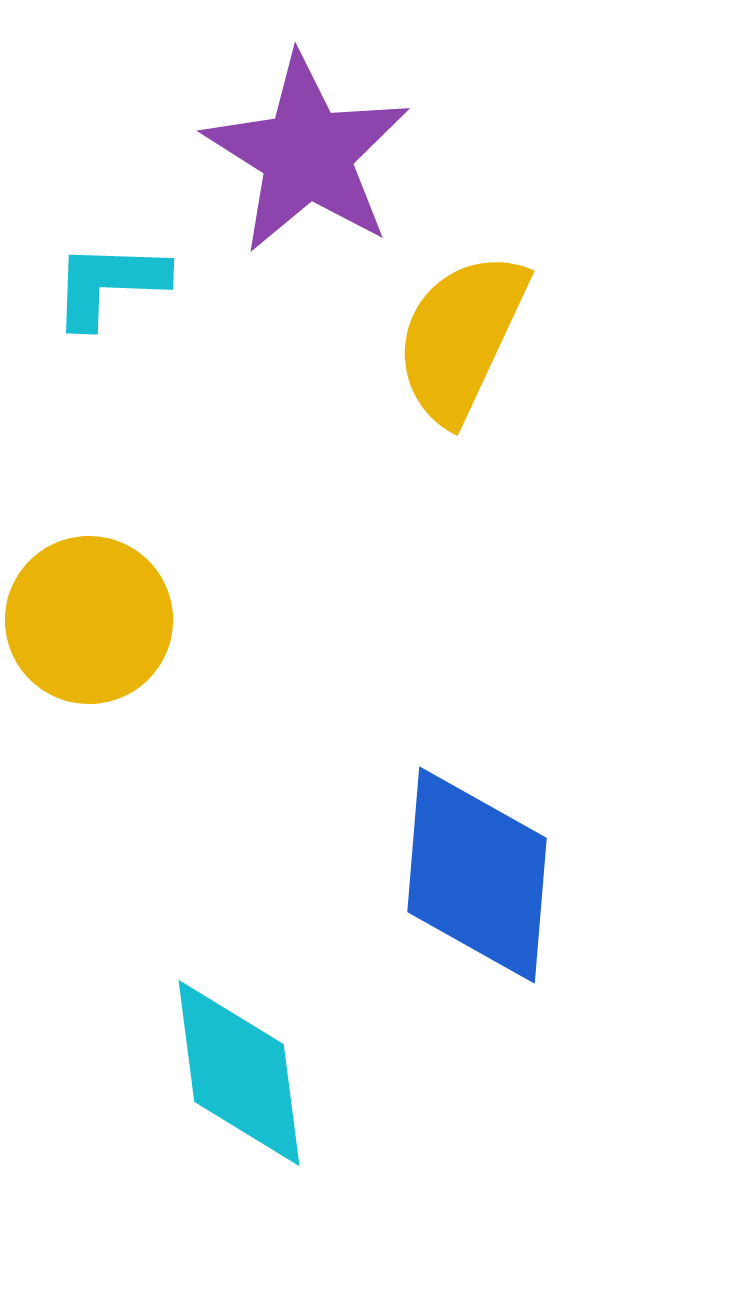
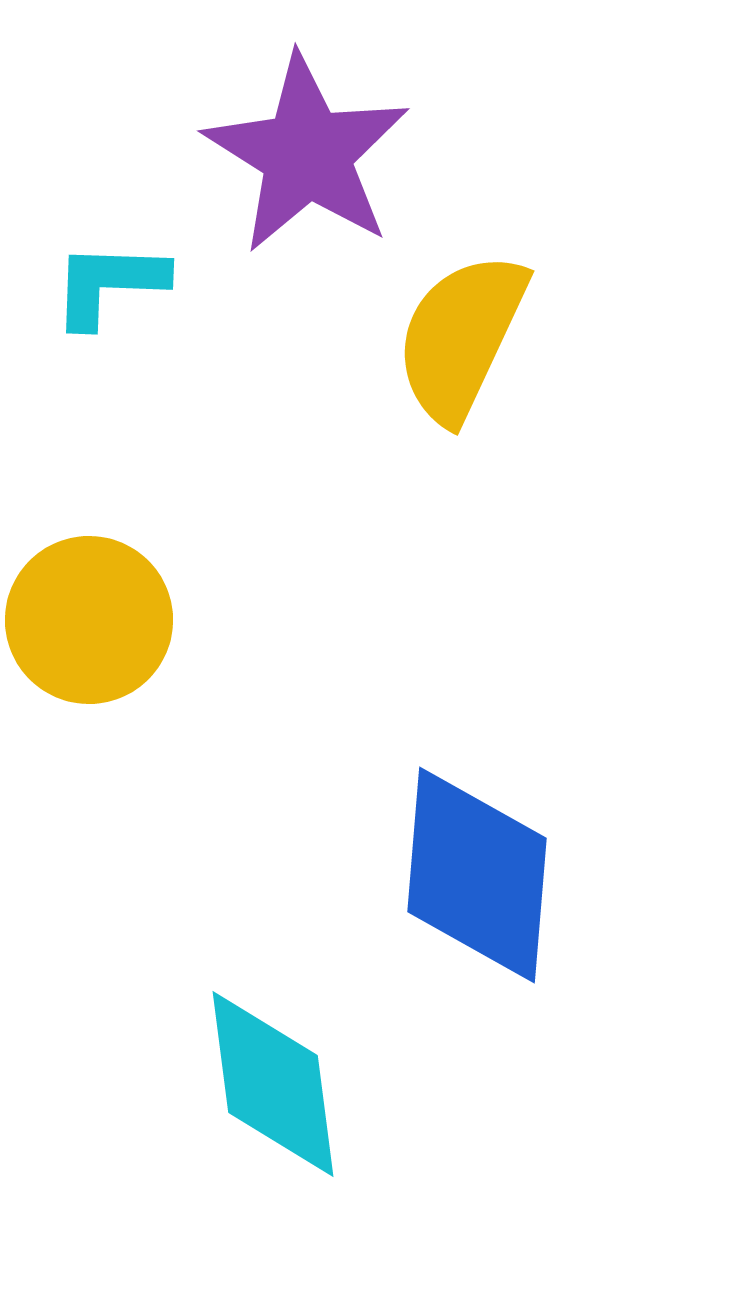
cyan diamond: moved 34 px right, 11 px down
